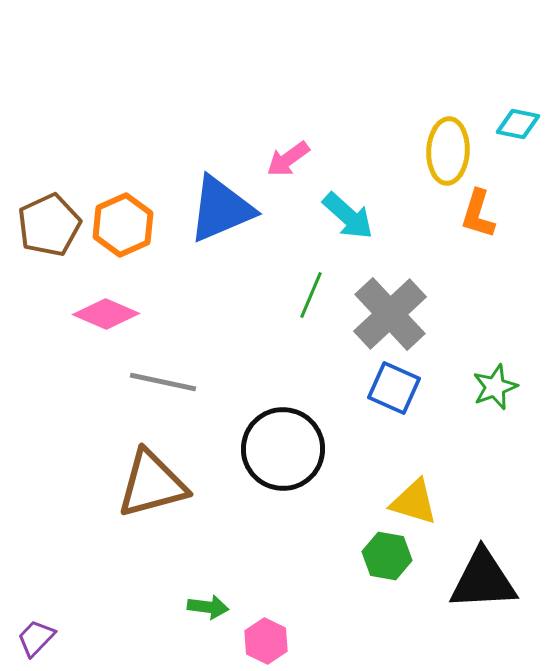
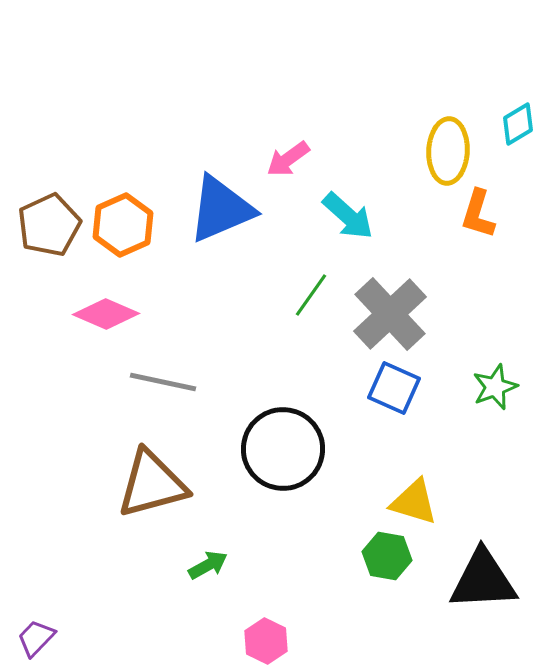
cyan diamond: rotated 42 degrees counterclockwise
green line: rotated 12 degrees clockwise
green arrow: moved 42 px up; rotated 36 degrees counterclockwise
